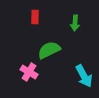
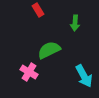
red rectangle: moved 3 px right, 7 px up; rotated 32 degrees counterclockwise
